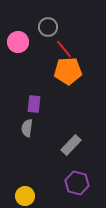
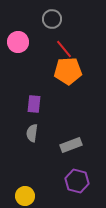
gray circle: moved 4 px right, 8 px up
gray semicircle: moved 5 px right, 5 px down
gray rectangle: rotated 25 degrees clockwise
purple hexagon: moved 2 px up
